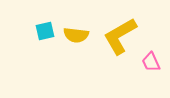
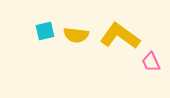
yellow L-shape: rotated 66 degrees clockwise
